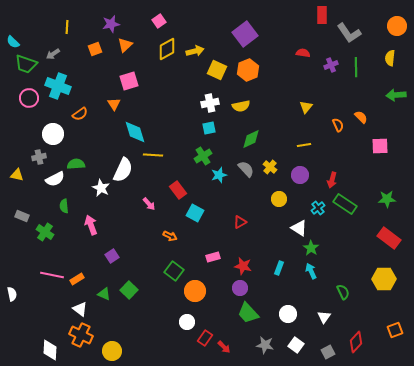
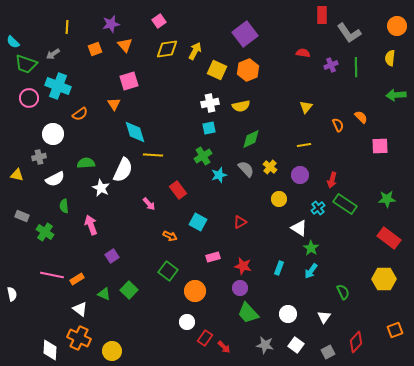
orange triangle at (125, 45): rotated 28 degrees counterclockwise
yellow diamond at (167, 49): rotated 20 degrees clockwise
yellow arrow at (195, 51): rotated 48 degrees counterclockwise
green semicircle at (76, 164): moved 10 px right, 1 px up
cyan square at (195, 213): moved 3 px right, 9 px down
green square at (174, 271): moved 6 px left
cyan arrow at (311, 271): rotated 119 degrees counterclockwise
orange cross at (81, 335): moved 2 px left, 3 px down
